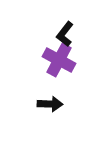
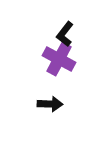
purple cross: moved 1 px up
